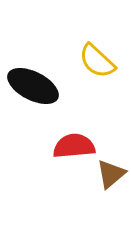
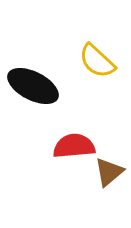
brown triangle: moved 2 px left, 2 px up
